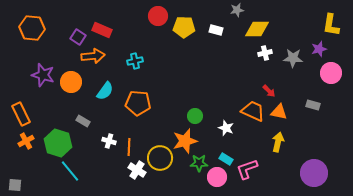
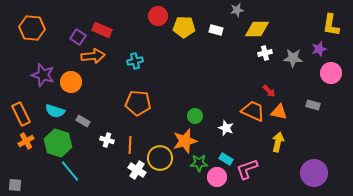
cyan semicircle at (105, 91): moved 50 px left, 20 px down; rotated 72 degrees clockwise
white cross at (109, 141): moved 2 px left, 1 px up
orange line at (129, 147): moved 1 px right, 2 px up
